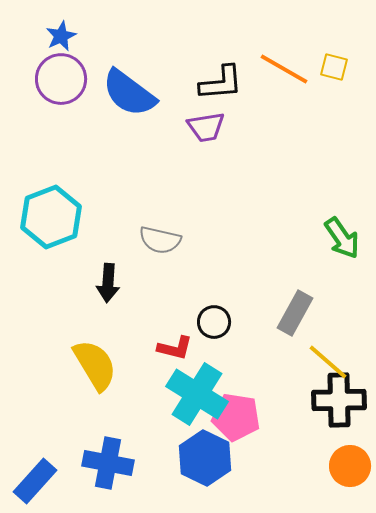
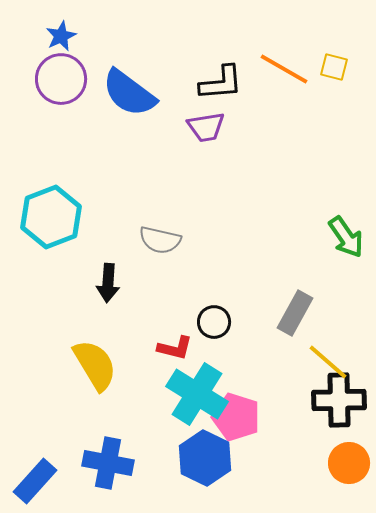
green arrow: moved 4 px right, 1 px up
pink pentagon: rotated 9 degrees clockwise
orange circle: moved 1 px left, 3 px up
